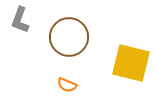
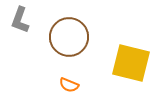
orange semicircle: moved 2 px right
